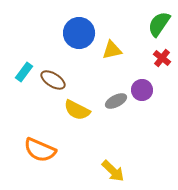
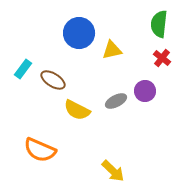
green semicircle: rotated 28 degrees counterclockwise
cyan rectangle: moved 1 px left, 3 px up
purple circle: moved 3 px right, 1 px down
